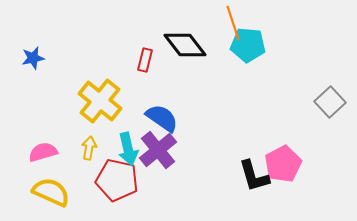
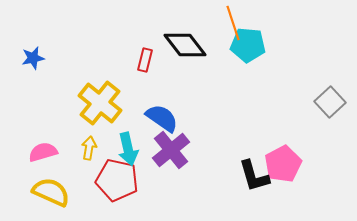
yellow cross: moved 2 px down
purple cross: moved 13 px right
